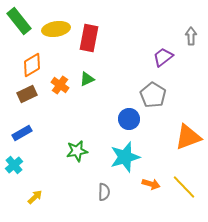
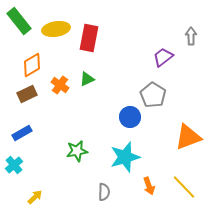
blue circle: moved 1 px right, 2 px up
orange arrow: moved 2 px left, 2 px down; rotated 54 degrees clockwise
